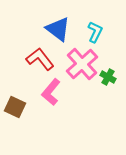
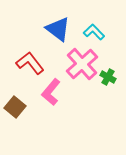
cyan L-shape: moved 1 px left; rotated 70 degrees counterclockwise
red L-shape: moved 10 px left, 4 px down
brown square: rotated 15 degrees clockwise
